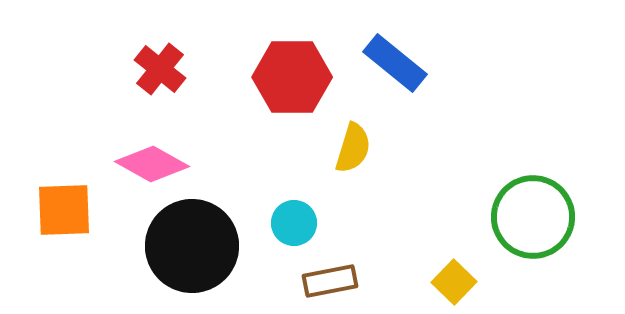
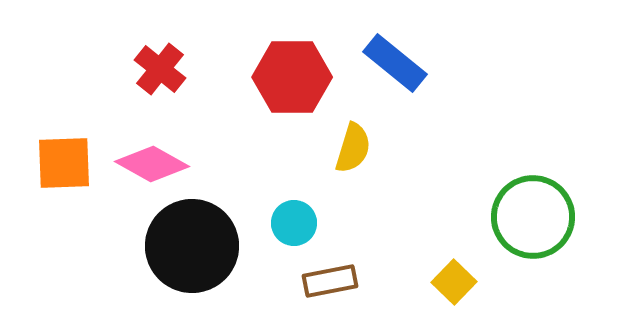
orange square: moved 47 px up
